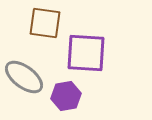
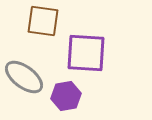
brown square: moved 2 px left, 2 px up
